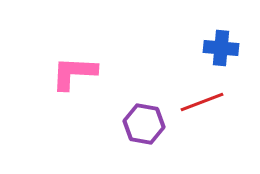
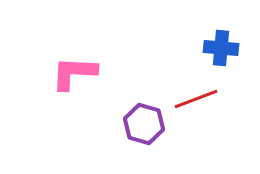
red line: moved 6 px left, 3 px up
purple hexagon: rotated 6 degrees clockwise
